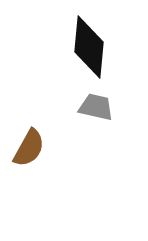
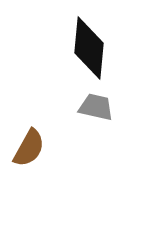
black diamond: moved 1 px down
